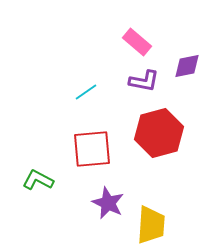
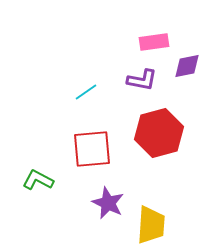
pink rectangle: moved 17 px right; rotated 48 degrees counterclockwise
purple L-shape: moved 2 px left, 1 px up
